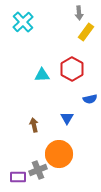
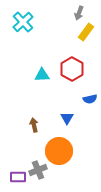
gray arrow: rotated 24 degrees clockwise
orange circle: moved 3 px up
